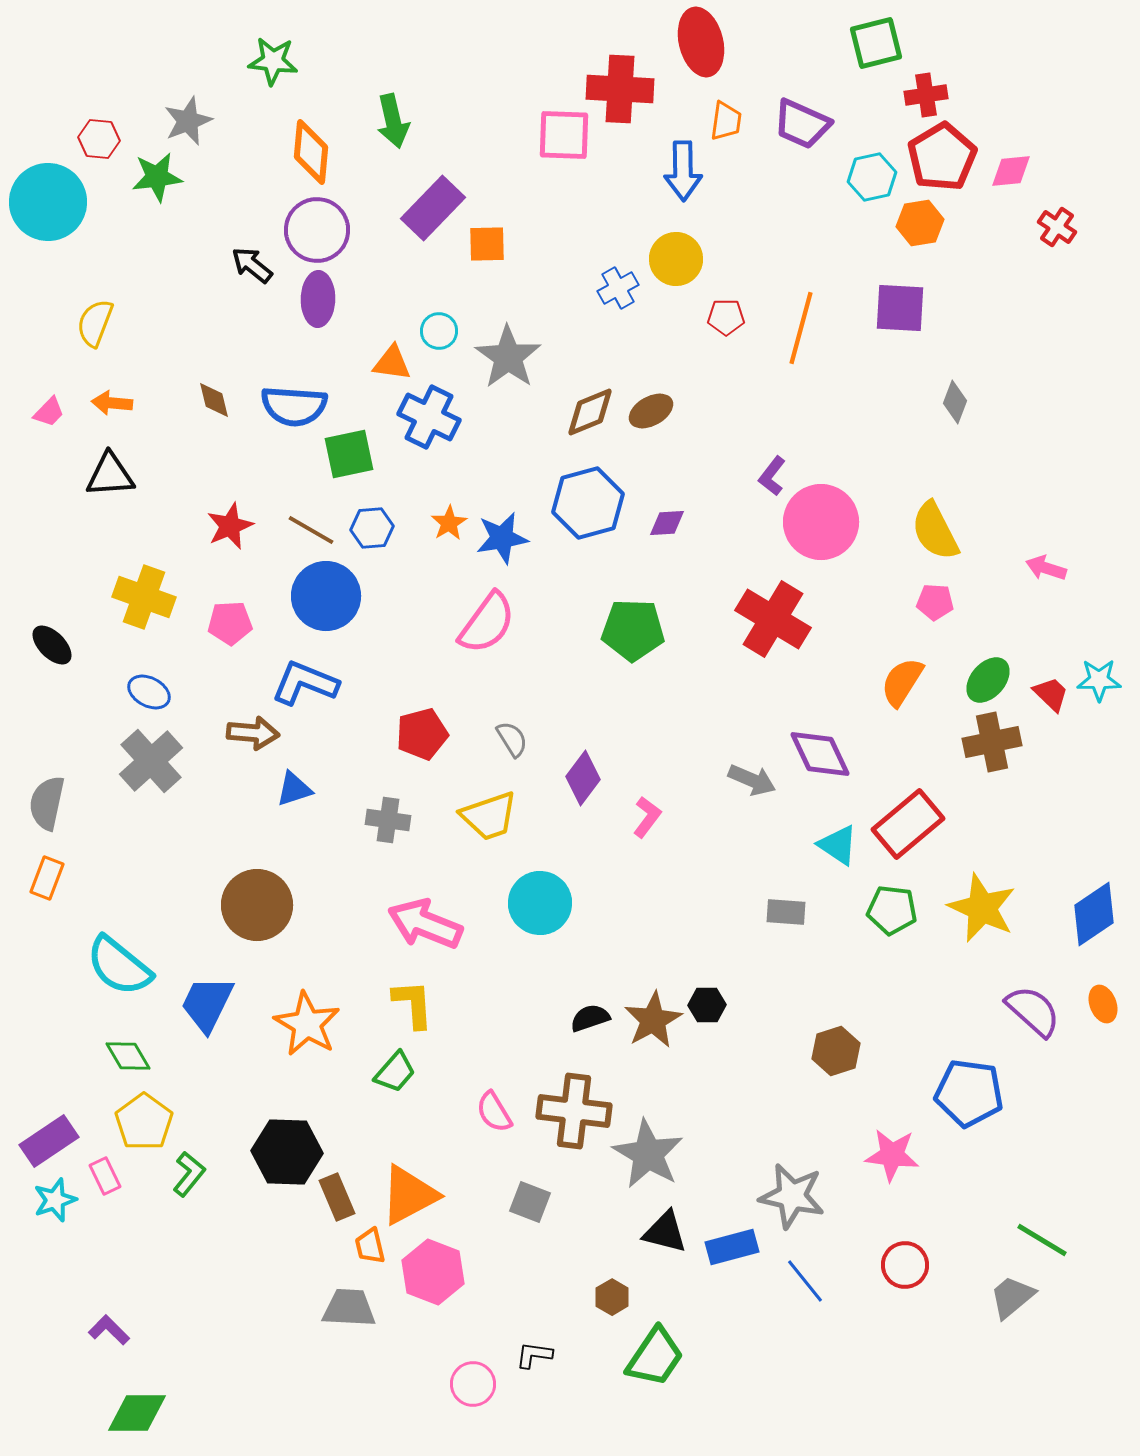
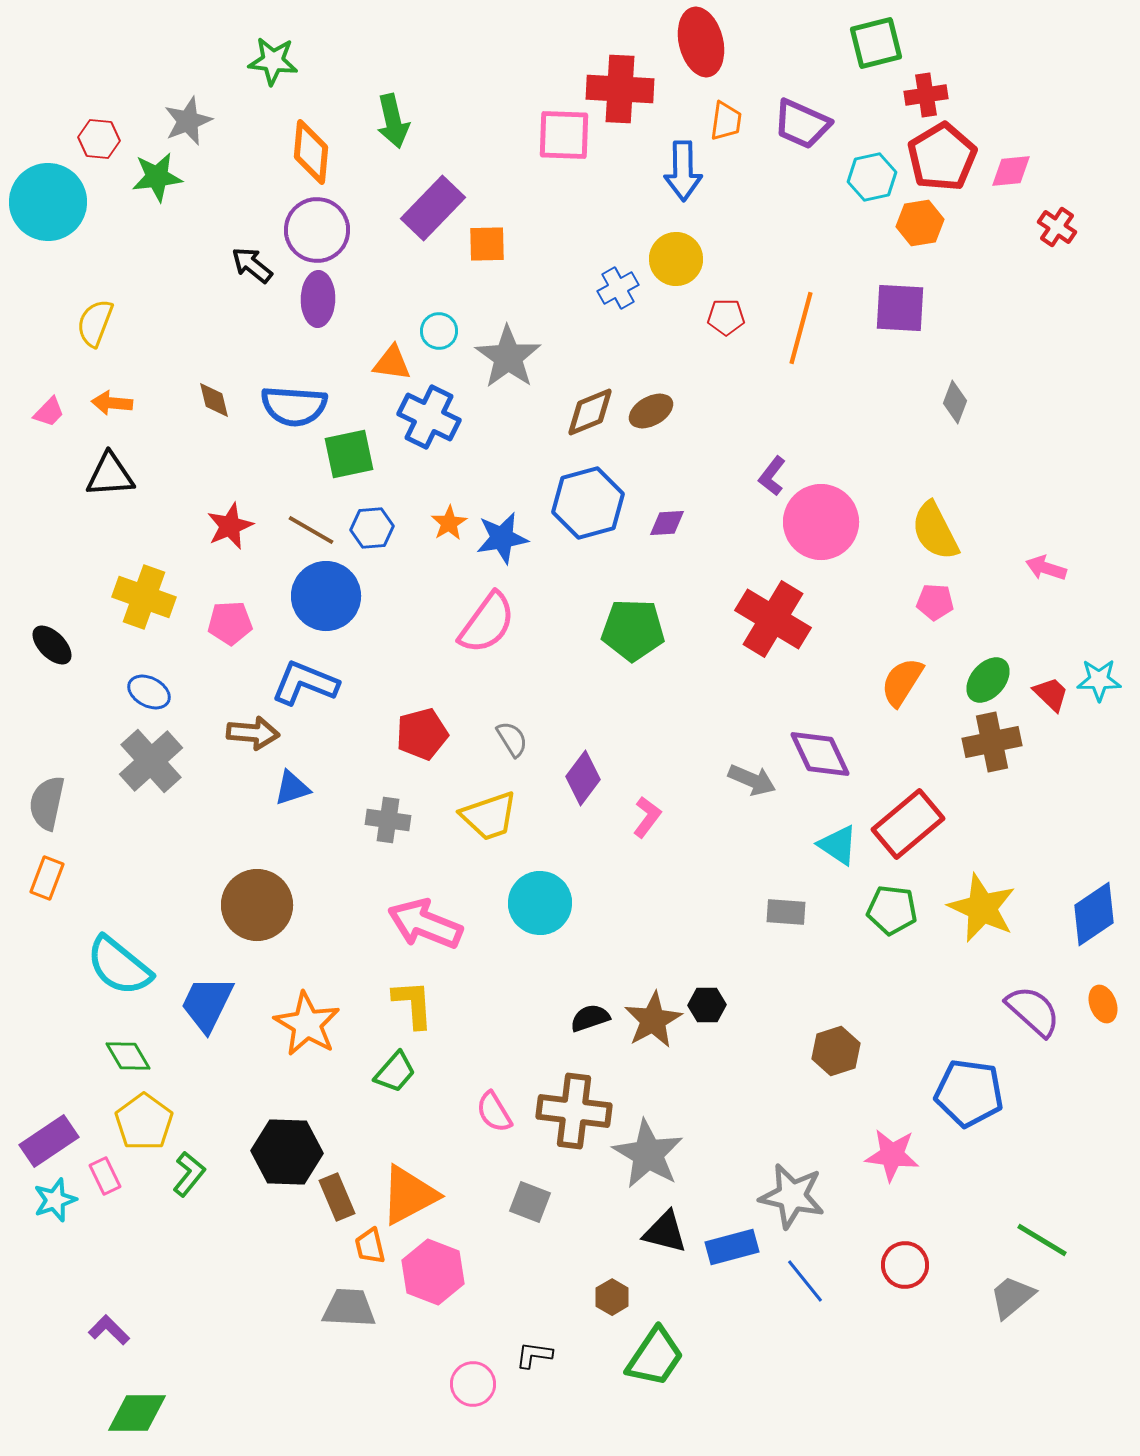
blue triangle at (294, 789): moved 2 px left, 1 px up
